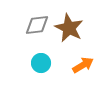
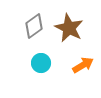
gray diamond: moved 3 px left, 1 px down; rotated 30 degrees counterclockwise
